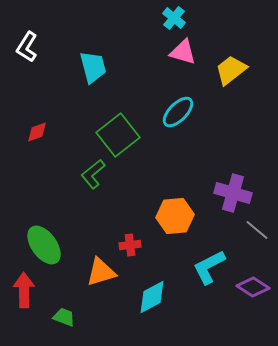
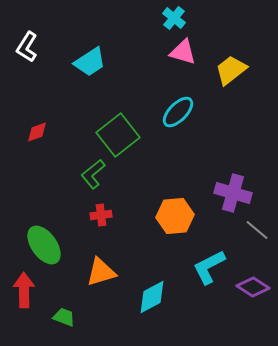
cyan trapezoid: moved 3 px left, 5 px up; rotated 72 degrees clockwise
red cross: moved 29 px left, 30 px up
